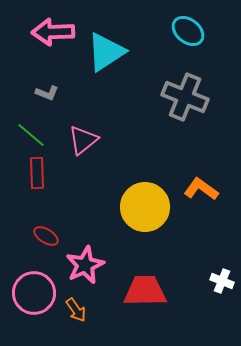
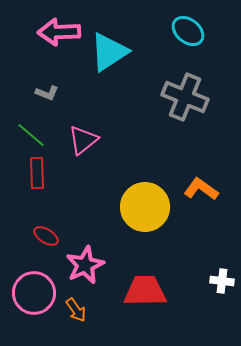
pink arrow: moved 6 px right
cyan triangle: moved 3 px right
white cross: rotated 15 degrees counterclockwise
